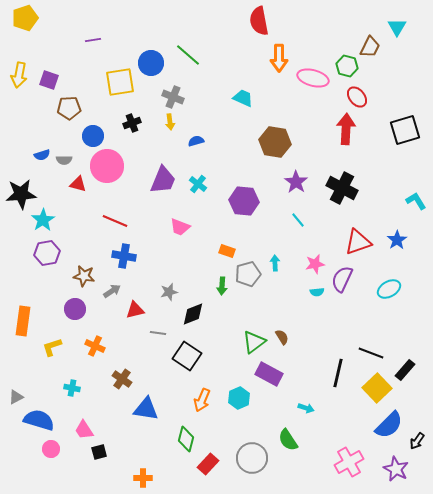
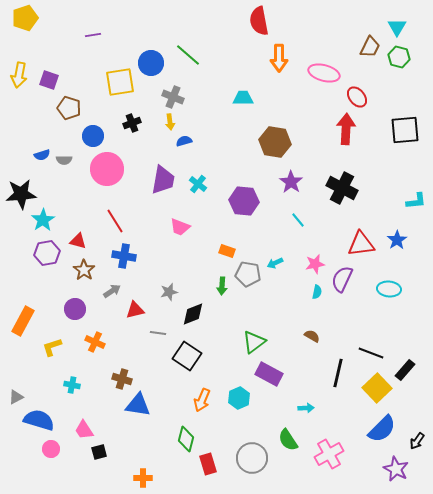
purple line at (93, 40): moved 5 px up
green hexagon at (347, 66): moved 52 px right, 9 px up
pink ellipse at (313, 78): moved 11 px right, 5 px up
cyan trapezoid at (243, 98): rotated 25 degrees counterclockwise
brown pentagon at (69, 108): rotated 20 degrees clockwise
black square at (405, 130): rotated 12 degrees clockwise
blue semicircle at (196, 141): moved 12 px left
pink circle at (107, 166): moved 3 px down
purple trapezoid at (163, 180): rotated 12 degrees counterclockwise
purple star at (296, 182): moved 5 px left
red triangle at (78, 184): moved 57 px down
cyan L-shape at (416, 201): rotated 115 degrees clockwise
red line at (115, 221): rotated 35 degrees clockwise
red triangle at (358, 242): moved 3 px right, 2 px down; rotated 12 degrees clockwise
cyan arrow at (275, 263): rotated 112 degrees counterclockwise
gray pentagon at (248, 274): rotated 25 degrees clockwise
brown star at (84, 276): moved 6 px up; rotated 25 degrees clockwise
cyan ellipse at (389, 289): rotated 35 degrees clockwise
cyan semicircle at (317, 292): rotated 72 degrees counterclockwise
orange rectangle at (23, 321): rotated 20 degrees clockwise
brown semicircle at (282, 337): moved 30 px right, 1 px up; rotated 28 degrees counterclockwise
orange cross at (95, 346): moved 4 px up
brown cross at (122, 379): rotated 18 degrees counterclockwise
cyan cross at (72, 388): moved 3 px up
cyan arrow at (306, 408): rotated 21 degrees counterclockwise
blue triangle at (146, 409): moved 8 px left, 4 px up
blue semicircle at (389, 425): moved 7 px left, 4 px down
pink cross at (349, 462): moved 20 px left, 8 px up
red rectangle at (208, 464): rotated 60 degrees counterclockwise
